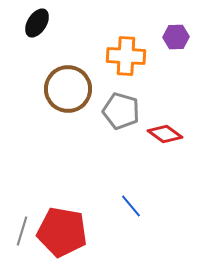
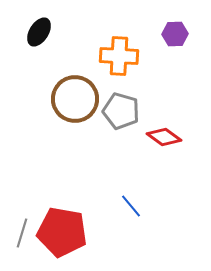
black ellipse: moved 2 px right, 9 px down
purple hexagon: moved 1 px left, 3 px up
orange cross: moved 7 px left
brown circle: moved 7 px right, 10 px down
red diamond: moved 1 px left, 3 px down
gray line: moved 2 px down
